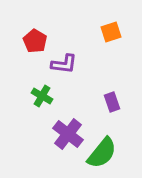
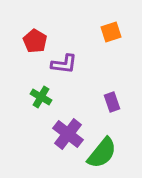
green cross: moved 1 px left, 1 px down
